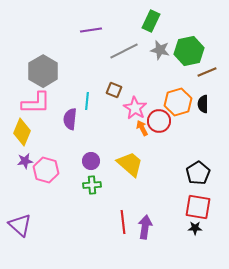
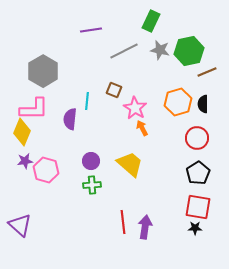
pink L-shape: moved 2 px left, 6 px down
red circle: moved 38 px right, 17 px down
